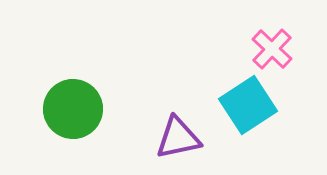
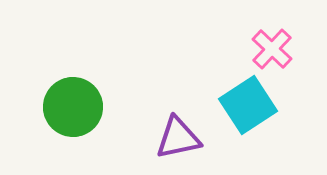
green circle: moved 2 px up
